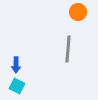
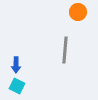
gray line: moved 3 px left, 1 px down
